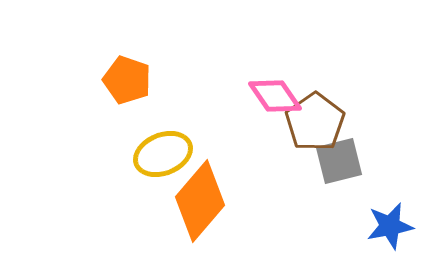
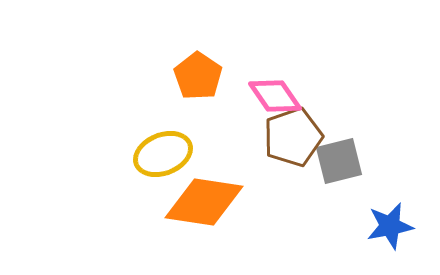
orange pentagon: moved 71 px right, 4 px up; rotated 15 degrees clockwise
brown pentagon: moved 22 px left, 15 px down; rotated 16 degrees clockwise
orange diamond: moved 4 px right, 1 px down; rotated 58 degrees clockwise
